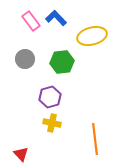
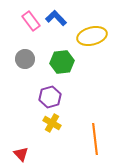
yellow cross: rotated 18 degrees clockwise
